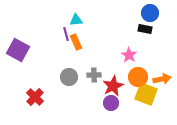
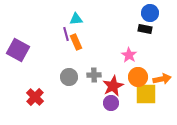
cyan triangle: moved 1 px up
yellow square: rotated 20 degrees counterclockwise
